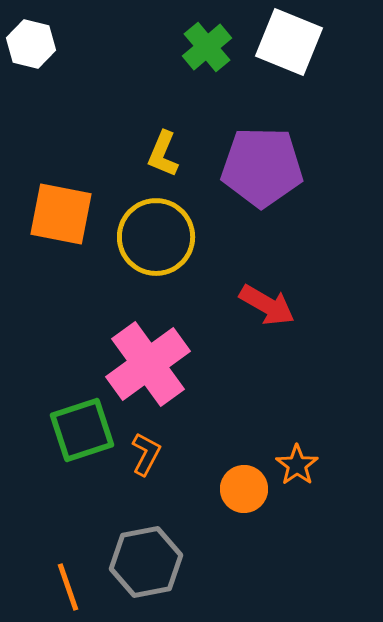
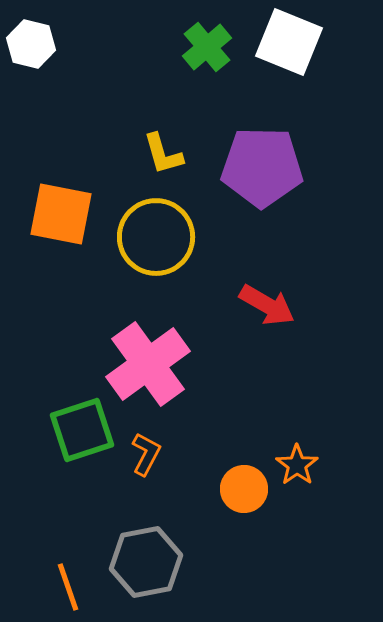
yellow L-shape: rotated 39 degrees counterclockwise
